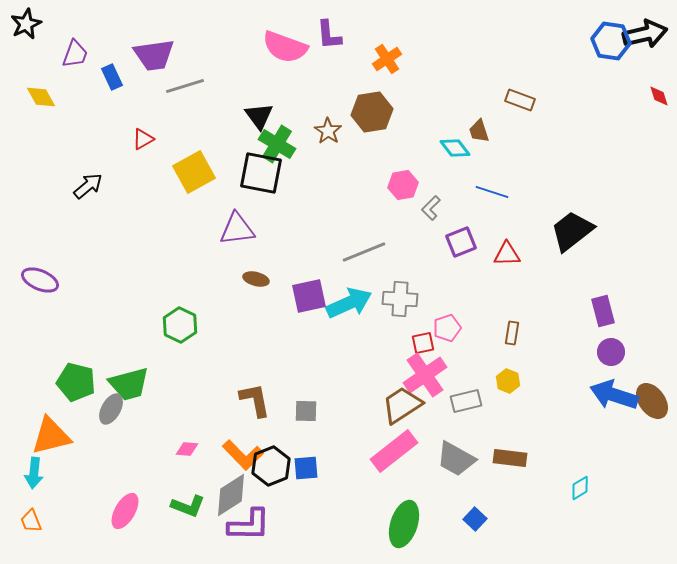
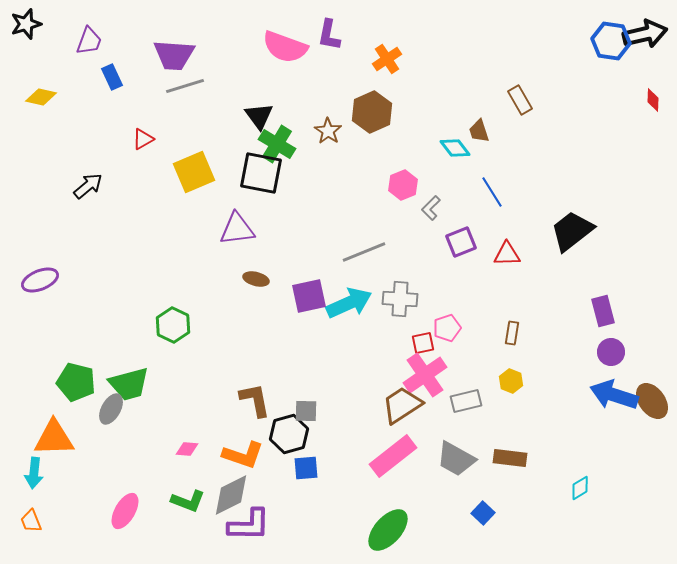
black star at (26, 24): rotated 8 degrees clockwise
purple L-shape at (329, 35): rotated 16 degrees clockwise
purple trapezoid at (75, 54): moved 14 px right, 13 px up
purple trapezoid at (154, 55): moved 20 px right; rotated 12 degrees clockwise
red diamond at (659, 96): moved 6 px left, 4 px down; rotated 20 degrees clockwise
yellow diamond at (41, 97): rotated 48 degrees counterclockwise
brown rectangle at (520, 100): rotated 40 degrees clockwise
brown hexagon at (372, 112): rotated 15 degrees counterclockwise
yellow square at (194, 172): rotated 6 degrees clockwise
pink hexagon at (403, 185): rotated 12 degrees counterclockwise
blue line at (492, 192): rotated 40 degrees clockwise
purple ellipse at (40, 280): rotated 45 degrees counterclockwise
green hexagon at (180, 325): moved 7 px left
yellow hexagon at (508, 381): moved 3 px right
orange triangle at (51, 436): moved 3 px right, 2 px down; rotated 12 degrees clockwise
pink rectangle at (394, 451): moved 1 px left, 5 px down
orange L-shape at (243, 455): rotated 27 degrees counterclockwise
black hexagon at (271, 466): moved 18 px right, 32 px up; rotated 6 degrees clockwise
gray diamond at (231, 495): rotated 6 degrees clockwise
green L-shape at (188, 506): moved 5 px up
blue square at (475, 519): moved 8 px right, 6 px up
green ellipse at (404, 524): moved 16 px left, 6 px down; rotated 24 degrees clockwise
